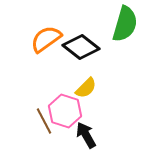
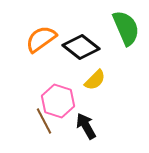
green semicircle: moved 1 px right, 4 px down; rotated 39 degrees counterclockwise
orange semicircle: moved 5 px left
yellow semicircle: moved 9 px right, 8 px up
pink hexagon: moved 7 px left, 10 px up
black arrow: moved 9 px up
